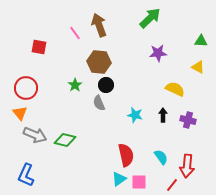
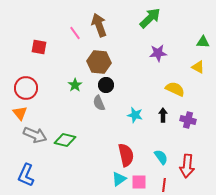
green triangle: moved 2 px right, 1 px down
red line: moved 8 px left; rotated 32 degrees counterclockwise
